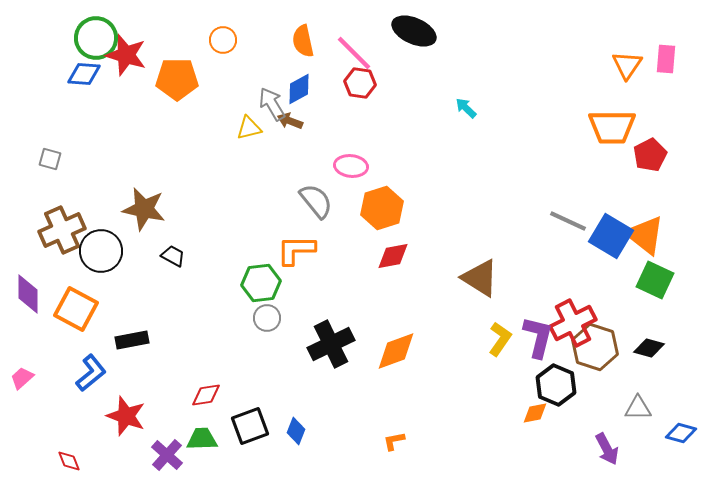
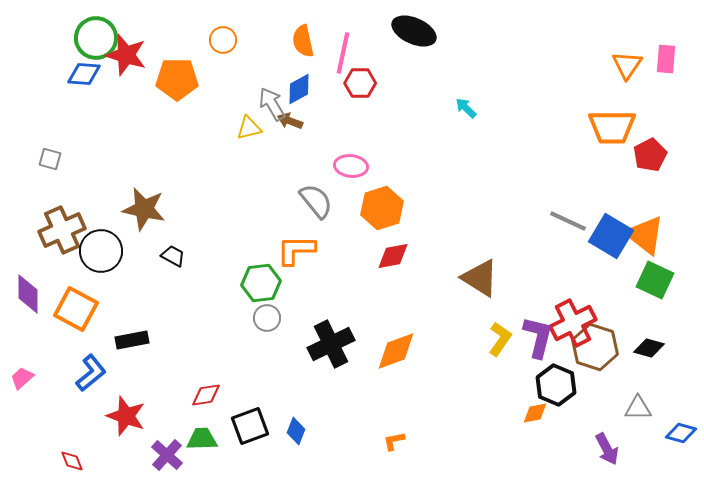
pink line at (354, 53): moved 11 px left; rotated 57 degrees clockwise
red hexagon at (360, 83): rotated 8 degrees counterclockwise
red diamond at (69, 461): moved 3 px right
